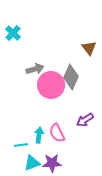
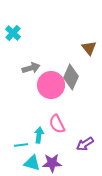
gray arrow: moved 4 px left, 1 px up
purple arrow: moved 24 px down
pink semicircle: moved 9 px up
cyan triangle: rotated 36 degrees clockwise
